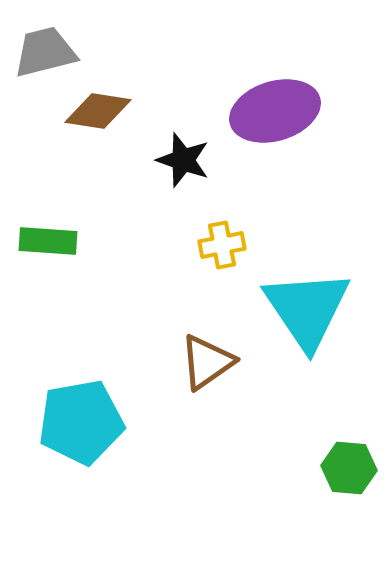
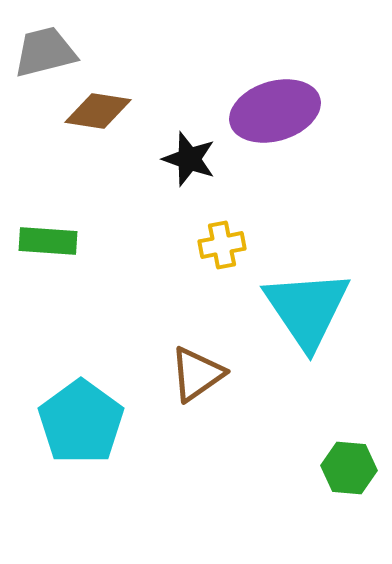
black star: moved 6 px right, 1 px up
brown triangle: moved 10 px left, 12 px down
cyan pentagon: rotated 26 degrees counterclockwise
